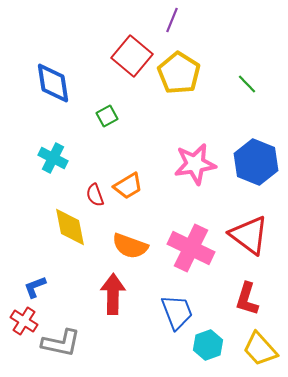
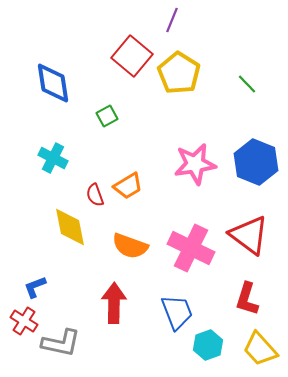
red arrow: moved 1 px right, 9 px down
